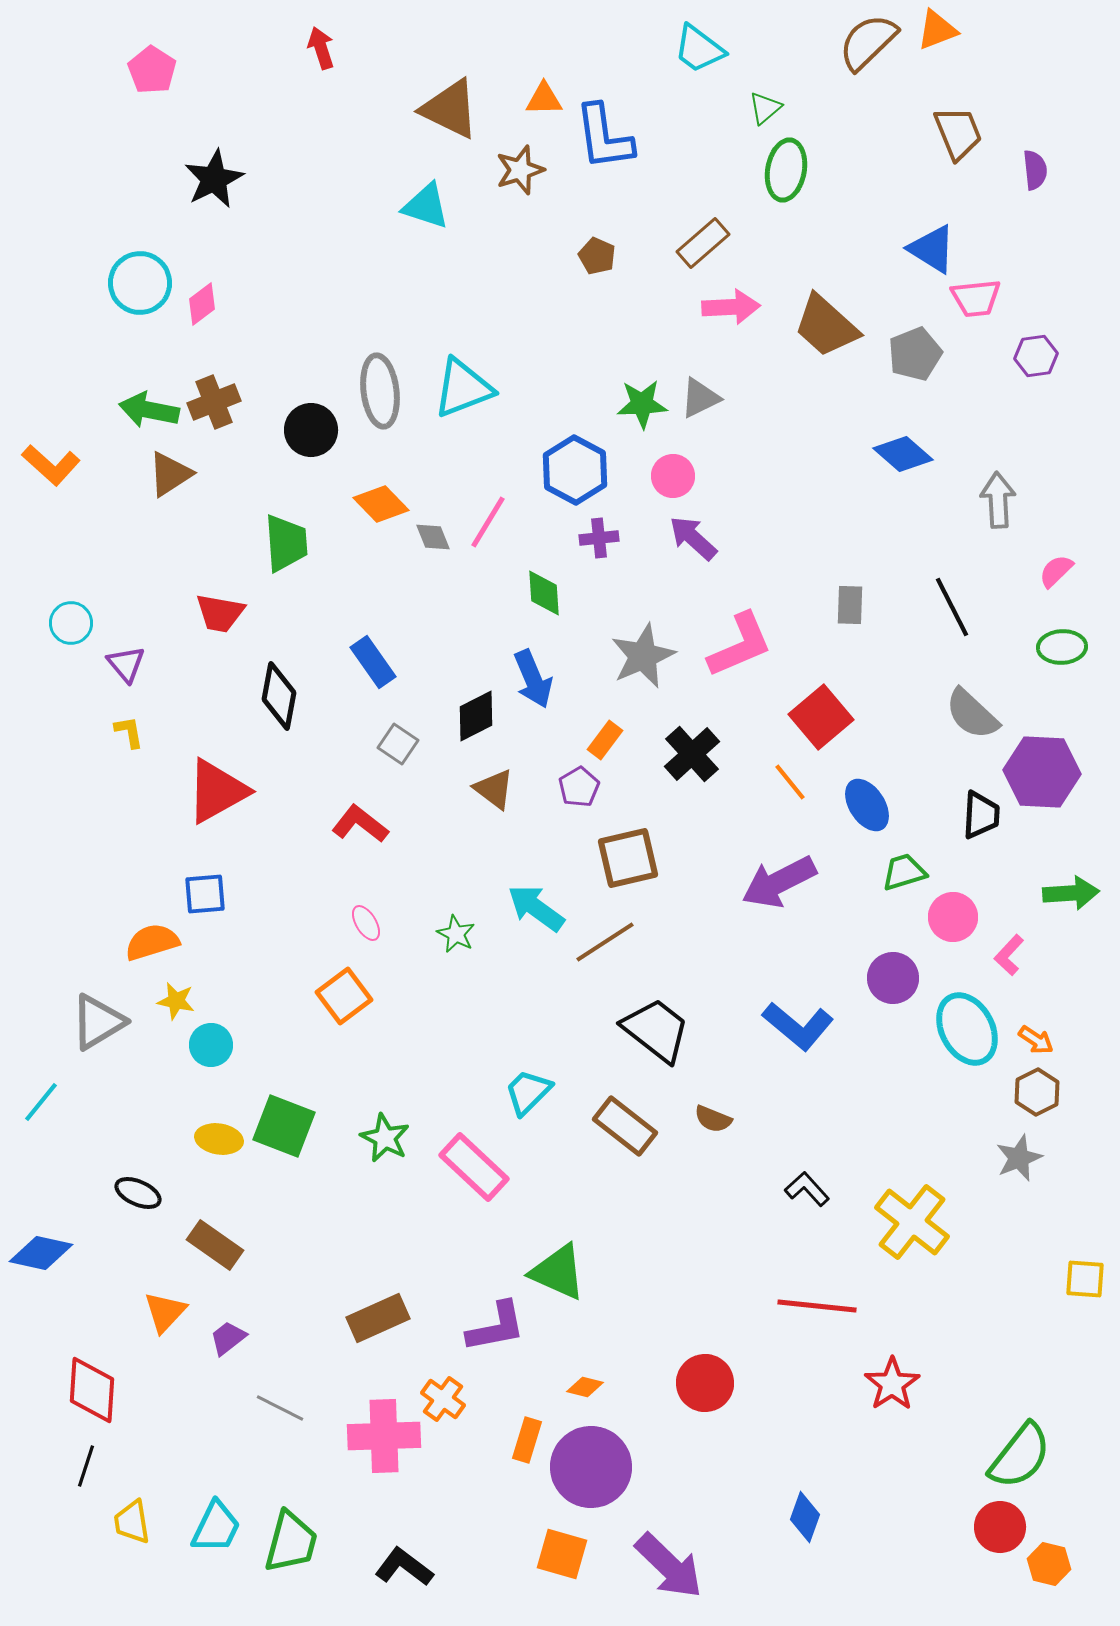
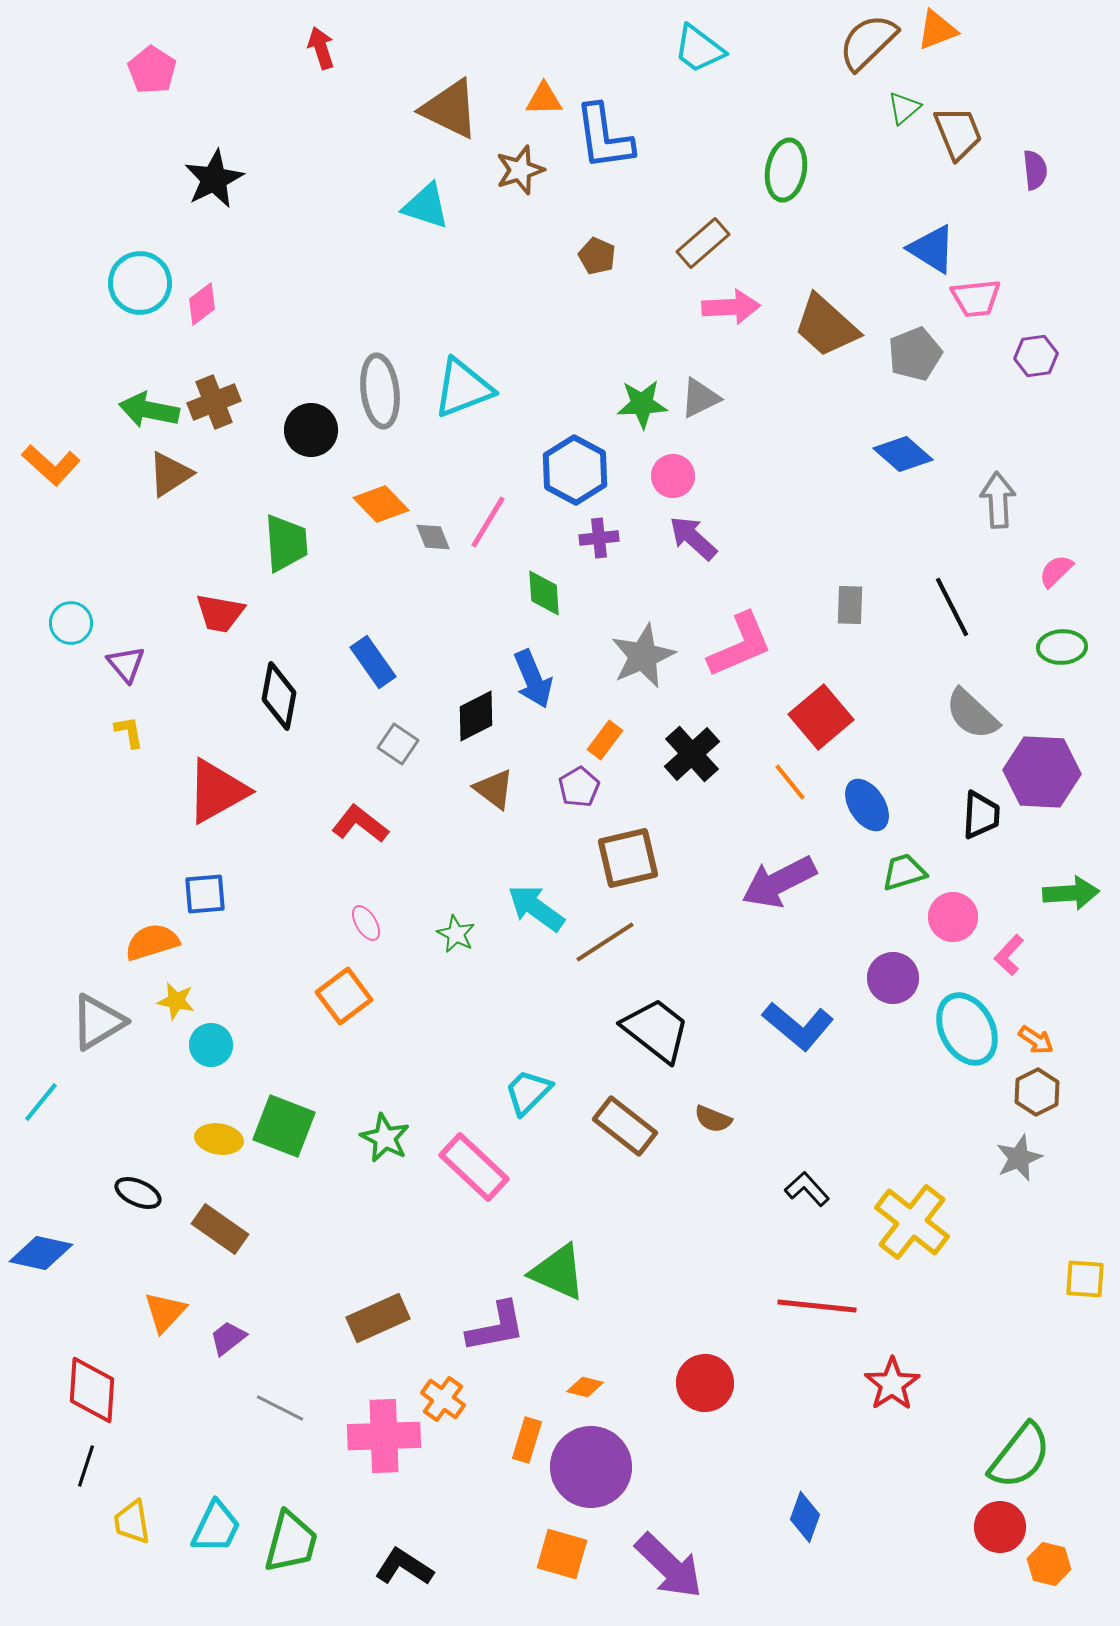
green triangle at (765, 108): moved 139 px right
brown rectangle at (215, 1245): moved 5 px right, 16 px up
black L-shape at (404, 1567): rotated 4 degrees counterclockwise
